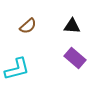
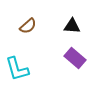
cyan L-shape: rotated 88 degrees clockwise
